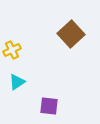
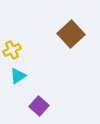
cyan triangle: moved 1 px right, 6 px up
purple square: moved 10 px left; rotated 36 degrees clockwise
